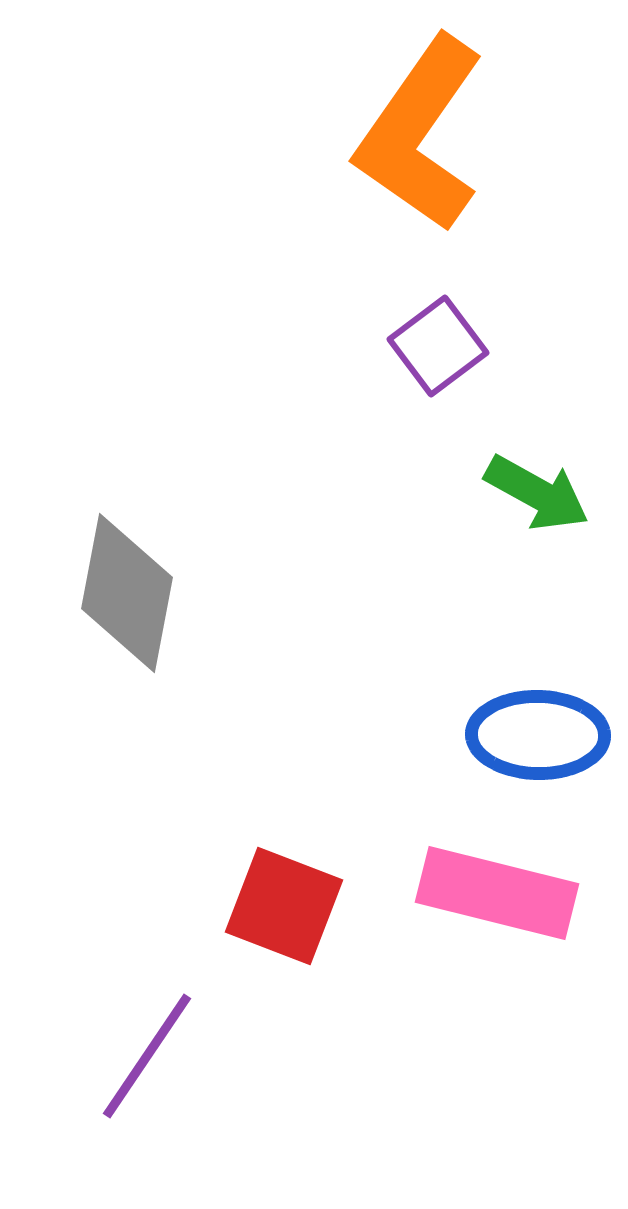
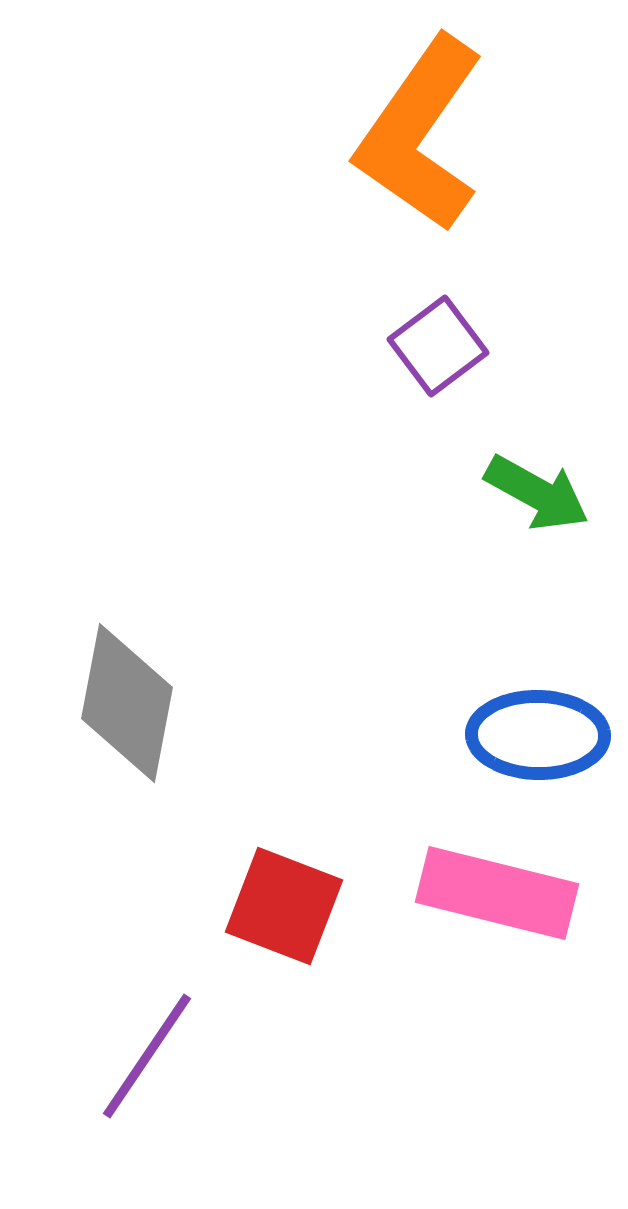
gray diamond: moved 110 px down
